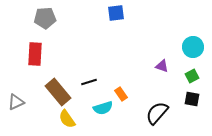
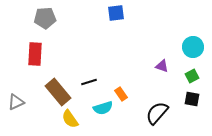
yellow semicircle: moved 3 px right
